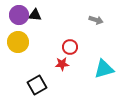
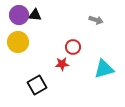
red circle: moved 3 px right
